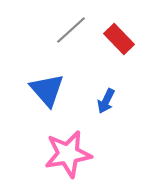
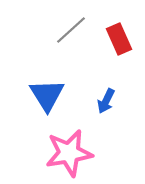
red rectangle: rotated 20 degrees clockwise
blue triangle: moved 5 px down; rotated 9 degrees clockwise
pink star: moved 1 px right, 1 px up
